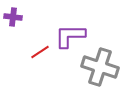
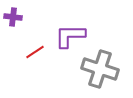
red line: moved 5 px left
gray cross: moved 2 px down
